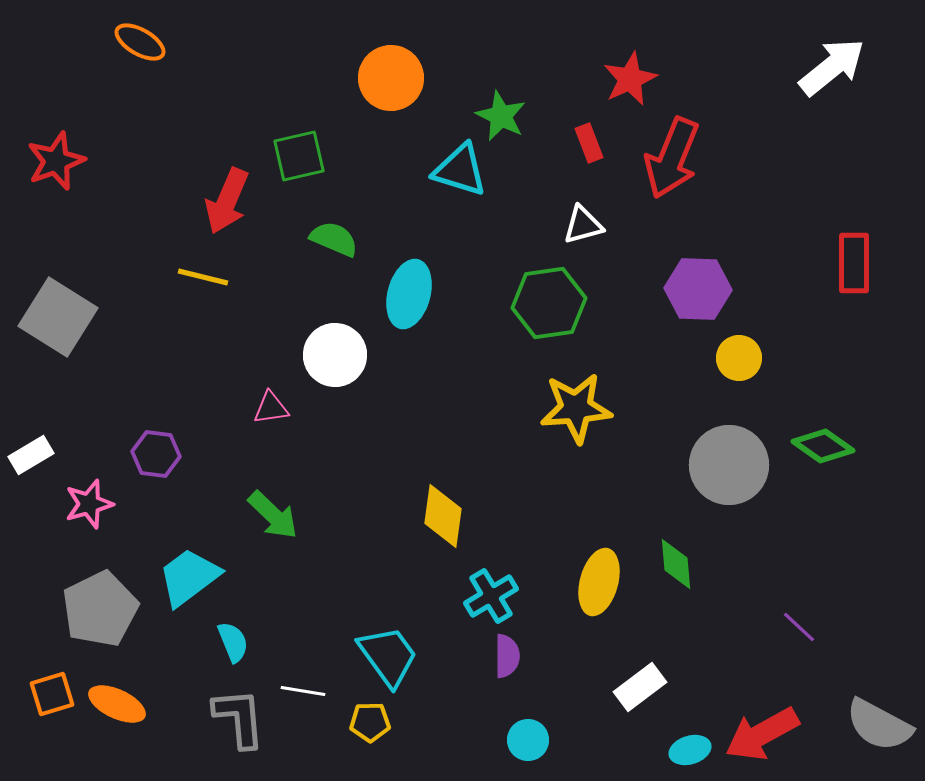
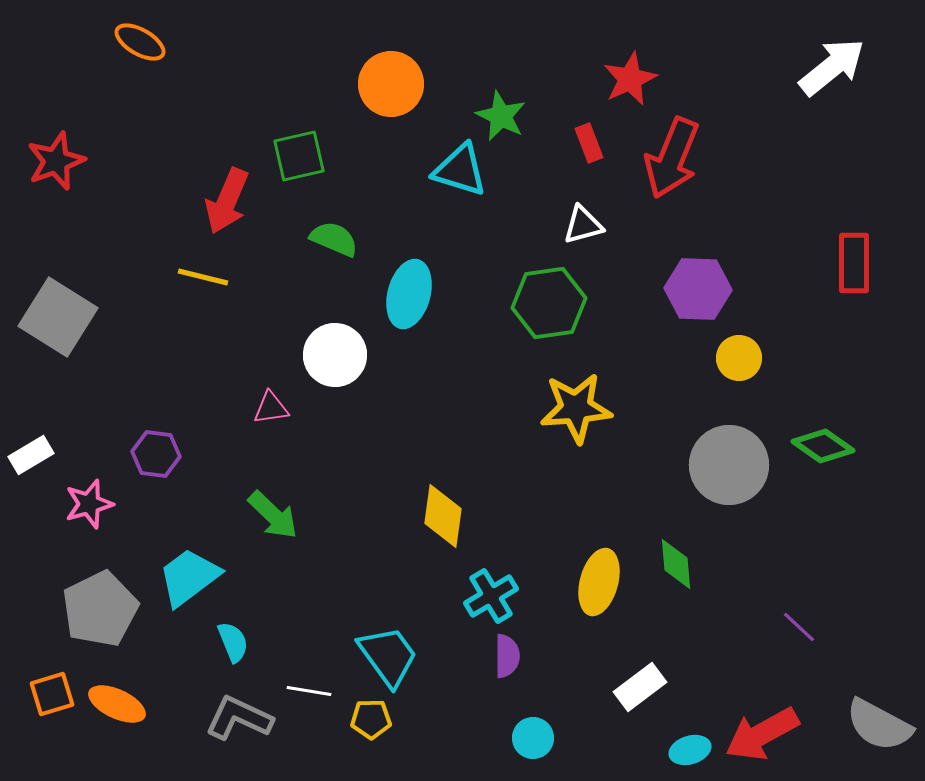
orange circle at (391, 78): moved 6 px down
white line at (303, 691): moved 6 px right
gray L-shape at (239, 718): rotated 60 degrees counterclockwise
yellow pentagon at (370, 722): moved 1 px right, 3 px up
cyan circle at (528, 740): moved 5 px right, 2 px up
